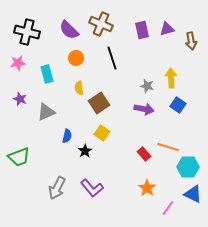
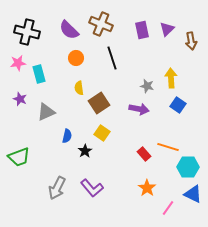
purple triangle: rotated 28 degrees counterclockwise
cyan rectangle: moved 8 px left
purple arrow: moved 5 px left
